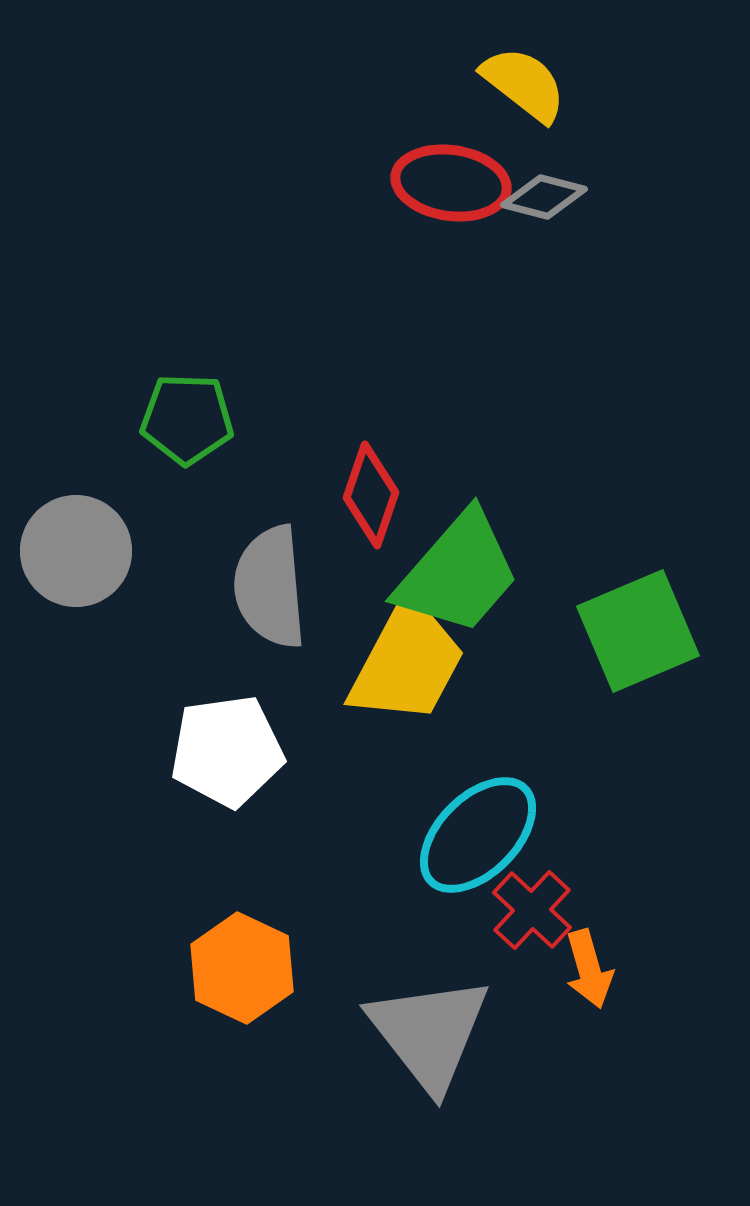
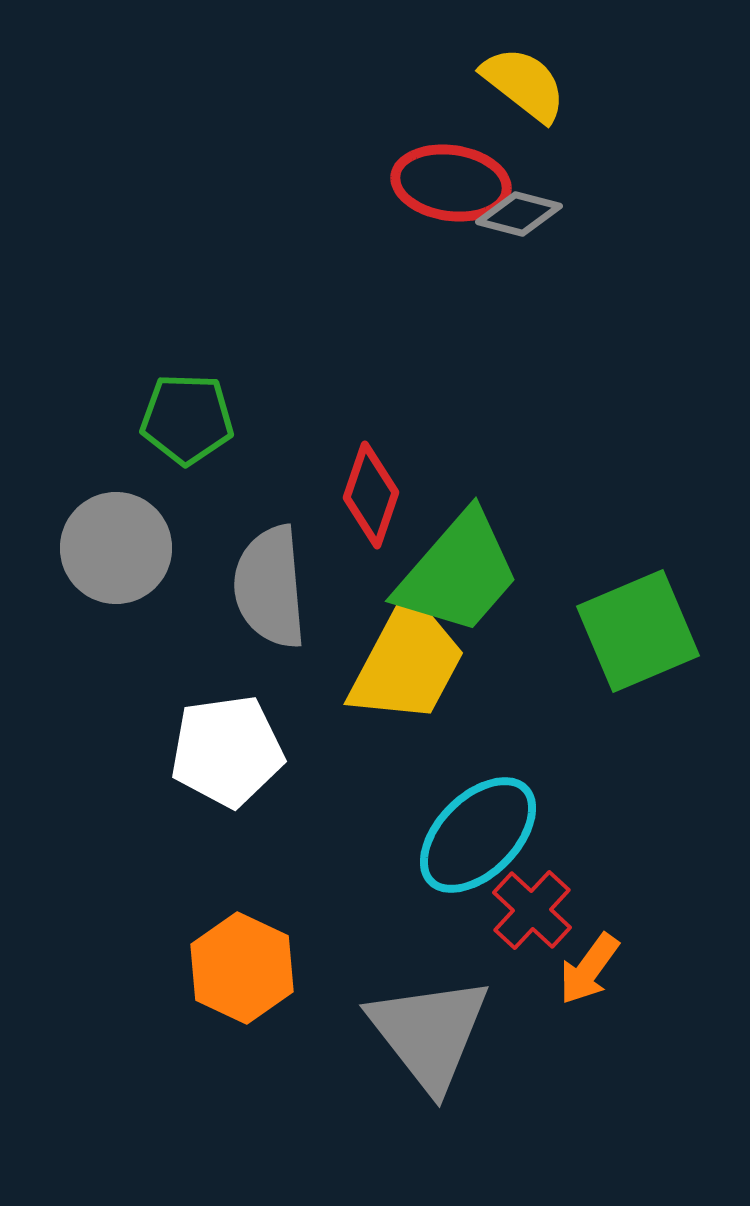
gray diamond: moved 25 px left, 17 px down
gray circle: moved 40 px right, 3 px up
orange arrow: rotated 52 degrees clockwise
